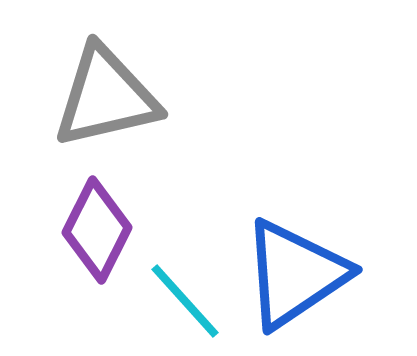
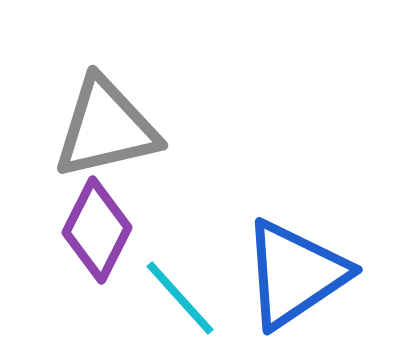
gray triangle: moved 31 px down
cyan line: moved 5 px left, 3 px up
